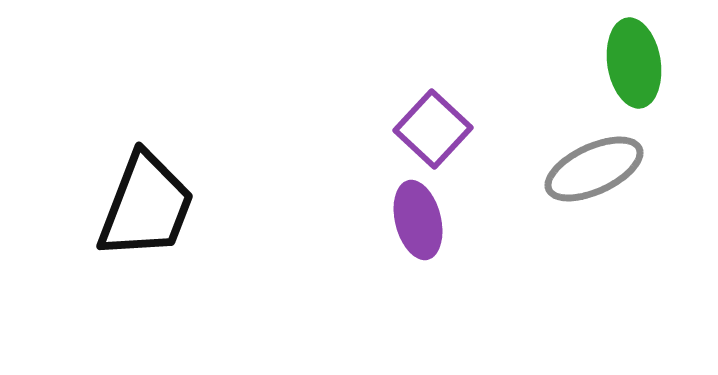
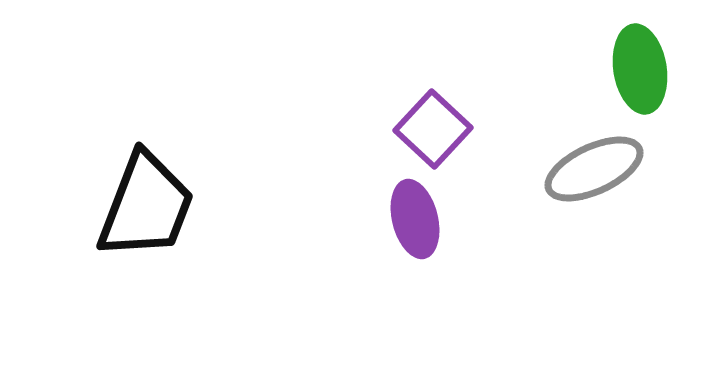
green ellipse: moved 6 px right, 6 px down
purple ellipse: moved 3 px left, 1 px up
